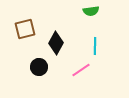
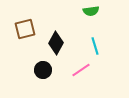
cyan line: rotated 18 degrees counterclockwise
black circle: moved 4 px right, 3 px down
